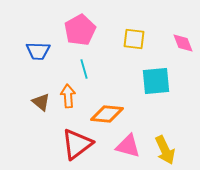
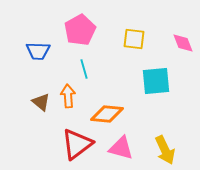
pink triangle: moved 7 px left, 2 px down
